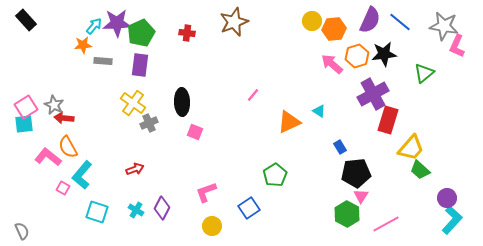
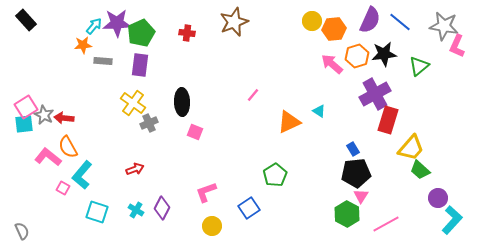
green triangle at (424, 73): moved 5 px left, 7 px up
purple cross at (373, 94): moved 2 px right
gray star at (54, 105): moved 10 px left, 10 px down
blue rectangle at (340, 147): moved 13 px right, 2 px down
purple circle at (447, 198): moved 9 px left
